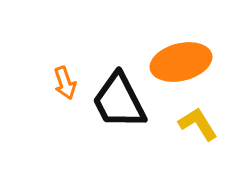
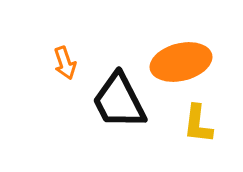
orange arrow: moved 20 px up
yellow L-shape: rotated 141 degrees counterclockwise
